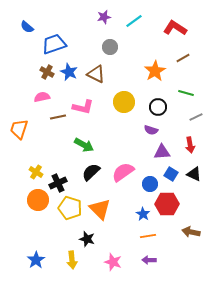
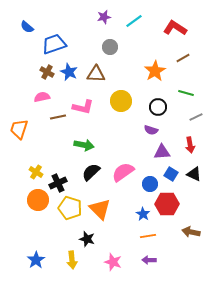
brown triangle at (96, 74): rotated 24 degrees counterclockwise
yellow circle at (124, 102): moved 3 px left, 1 px up
green arrow at (84, 145): rotated 18 degrees counterclockwise
